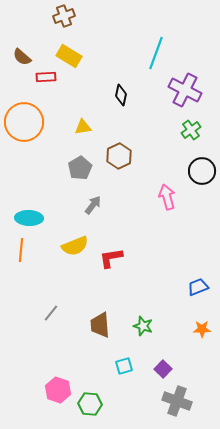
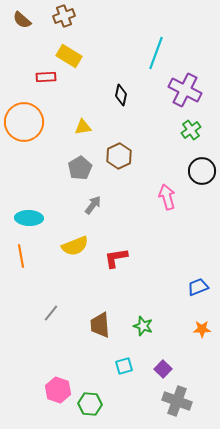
brown semicircle: moved 37 px up
orange line: moved 6 px down; rotated 15 degrees counterclockwise
red L-shape: moved 5 px right
